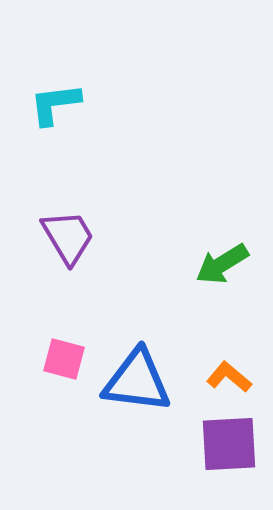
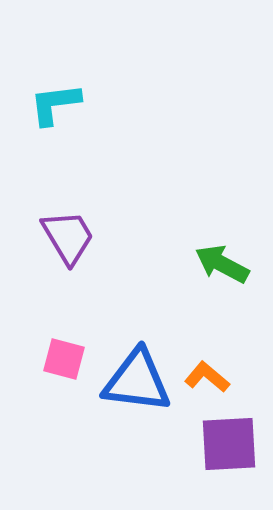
green arrow: rotated 60 degrees clockwise
orange L-shape: moved 22 px left
